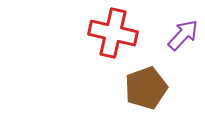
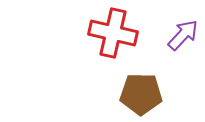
brown pentagon: moved 5 px left, 6 px down; rotated 21 degrees clockwise
